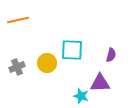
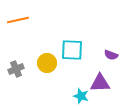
purple semicircle: rotated 96 degrees clockwise
gray cross: moved 1 px left, 2 px down
